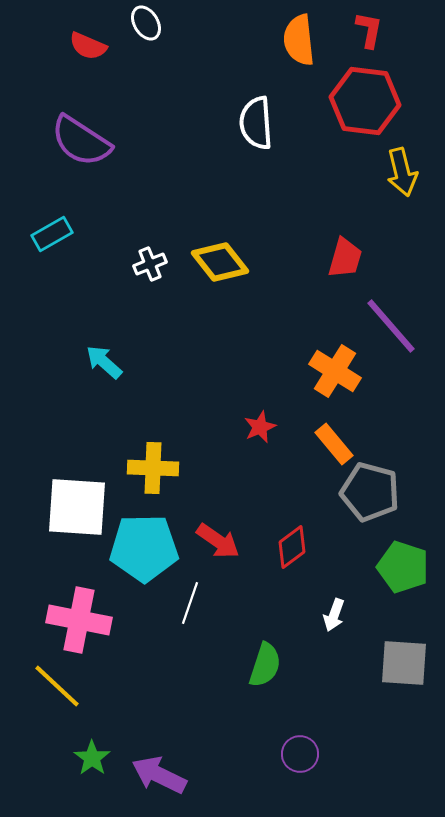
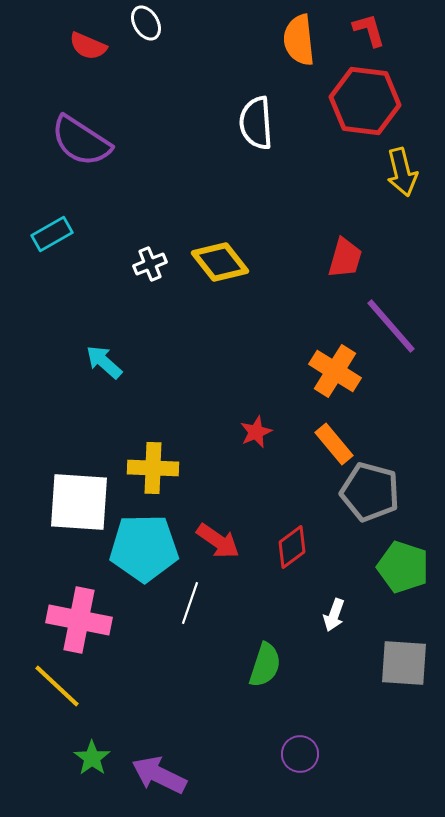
red L-shape: rotated 27 degrees counterclockwise
red star: moved 4 px left, 5 px down
white square: moved 2 px right, 5 px up
